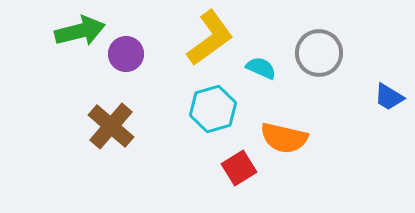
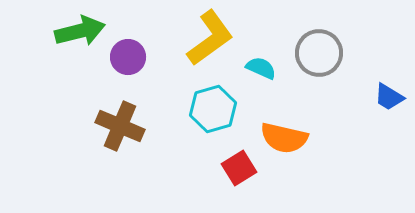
purple circle: moved 2 px right, 3 px down
brown cross: moved 9 px right; rotated 18 degrees counterclockwise
